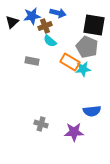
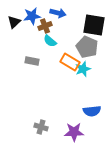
black triangle: moved 2 px right
cyan star: rotated 14 degrees counterclockwise
gray cross: moved 3 px down
